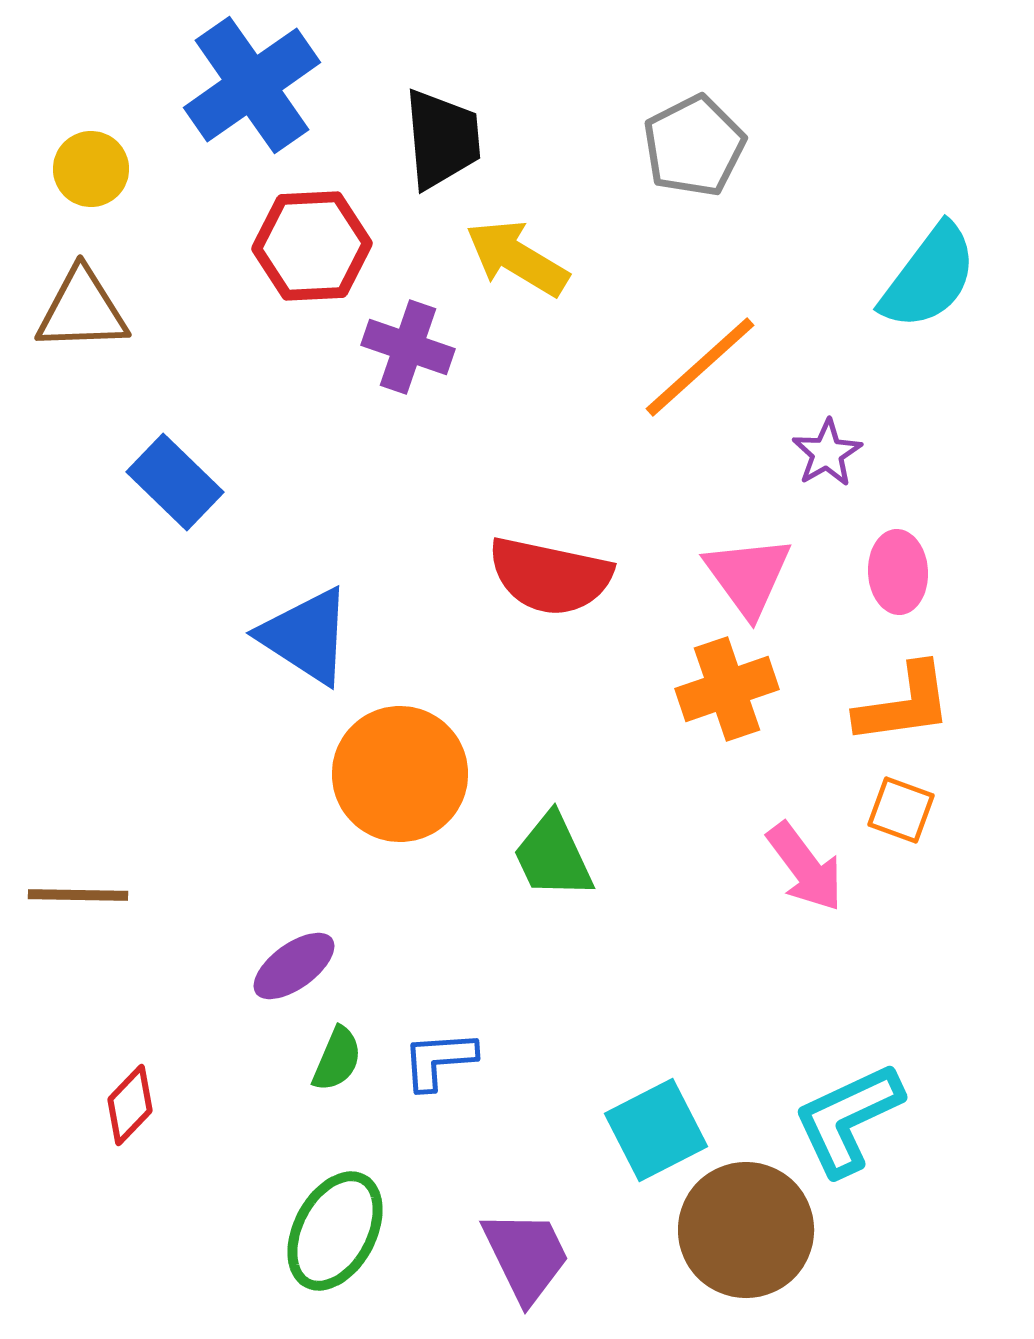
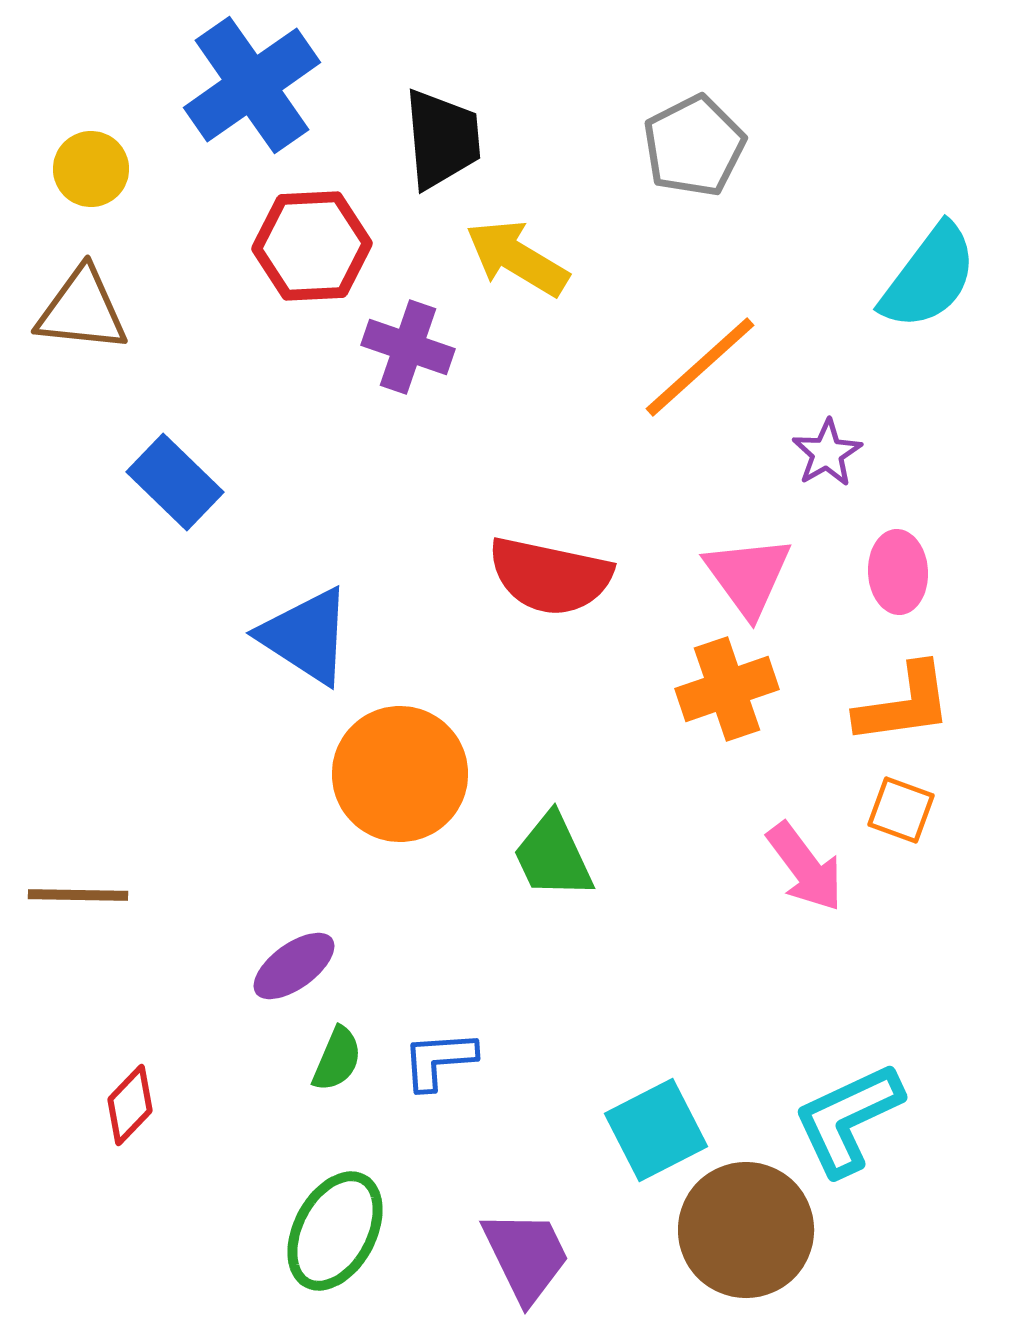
brown triangle: rotated 8 degrees clockwise
